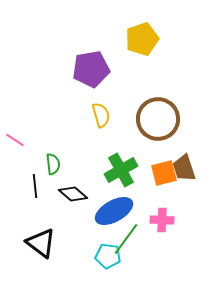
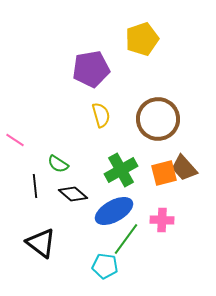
green semicircle: moved 5 px right; rotated 130 degrees clockwise
brown trapezoid: rotated 24 degrees counterclockwise
cyan pentagon: moved 3 px left, 10 px down
